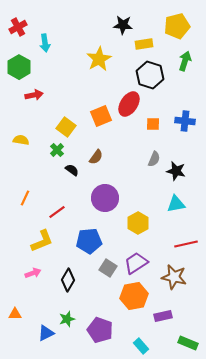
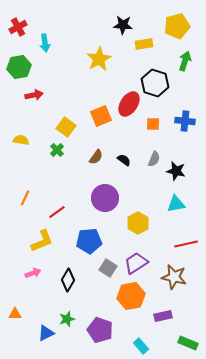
green hexagon at (19, 67): rotated 20 degrees clockwise
black hexagon at (150, 75): moved 5 px right, 8 px down
black semicircle at (72, 170): moved 52 px right, 10 px up
orange hexagon at (134, 296): moved 3 px left
